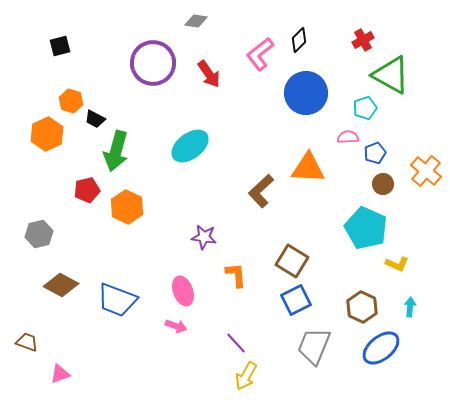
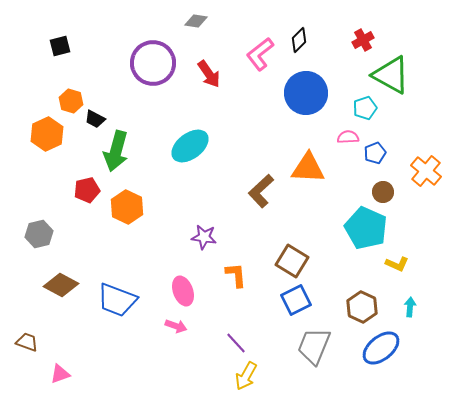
brown circle at (383, 184): moved 8 px down
